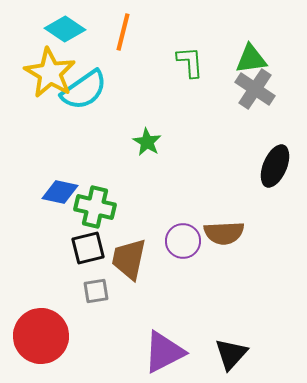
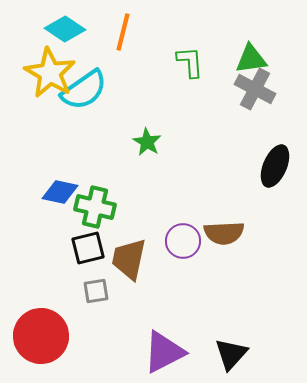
gray cross: rotated 6 degrees counterclockwise
